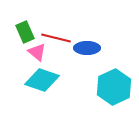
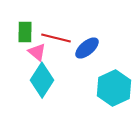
green rectangle: rotated 25 degrees clockwise
blue ellipse: rotated 40 degrees counterclockwise
cyan diamond: rotated 76 degrees counterclockwise
cyan hexagon: moved 1 px down
